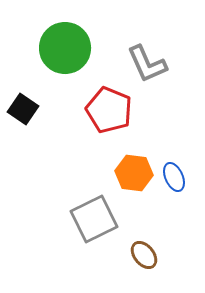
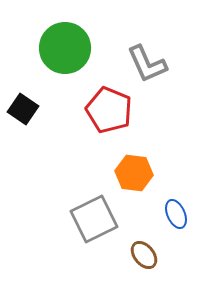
blue ellipse: moved 2 px right, 37 px down
